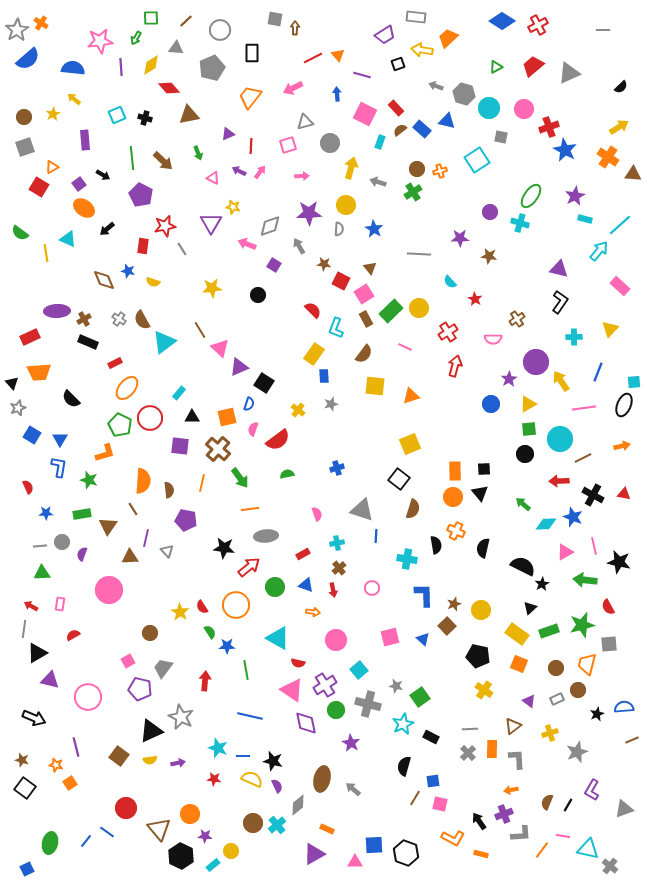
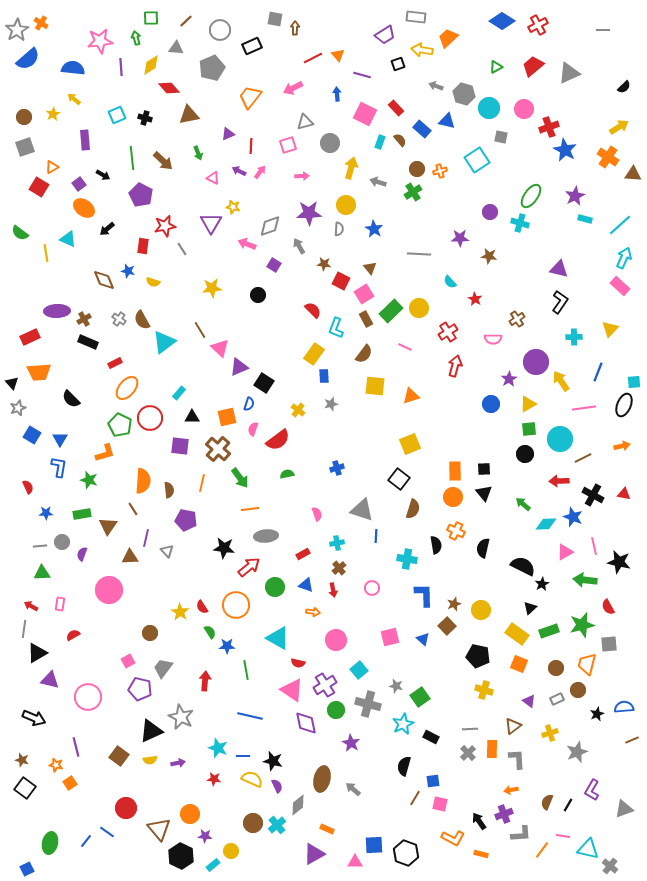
green arrow at (136, 38): rotated 136 degrees clockwise
black rectangle at (252, 53): moved 7 px up; rotated 66 degrees clockwise
black semicircle at (621, 87): moved 3 px right
brown semicircle at (400, 130): moved 10 px down; rotated 88 degrees clockwise
cyan arrow at (599, 251): moved 25 px right, 7 px down; rotated 15 degrees counterclockwise
black triangle at (480, 493): moved 4 px right
yellow cross at (484, 690): rotated 18 degrees counterclockwise
